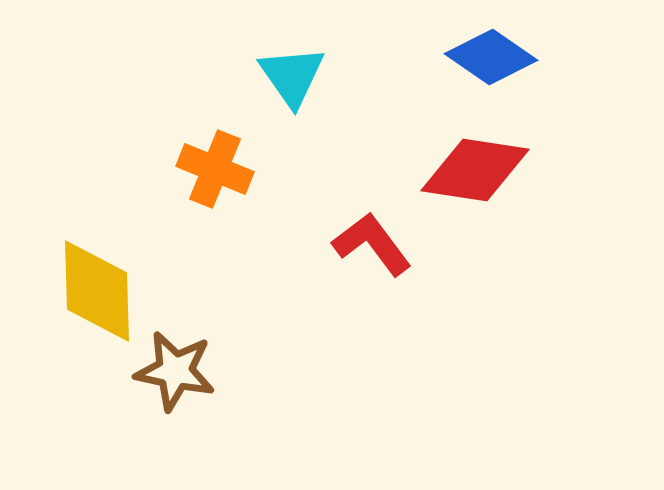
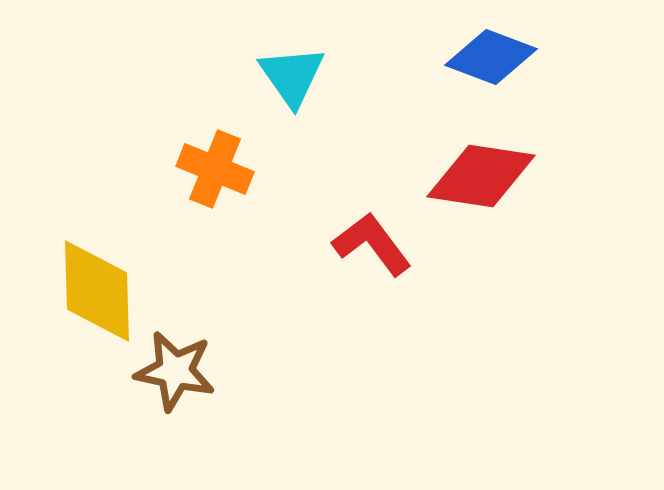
blue diamond: rotated 14 degrees counterclockwise
red diamond: moved 6 px right, 6 px down
